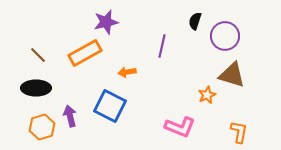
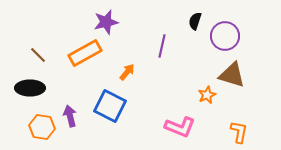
orange arrow: rotated 138 degrees clockwise
black ellipse: moved 6 px left
orange hexagon: rotated 25 degrees clockwise
